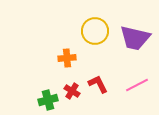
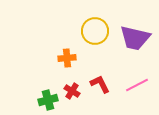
red L-shape: moved 2 px right
